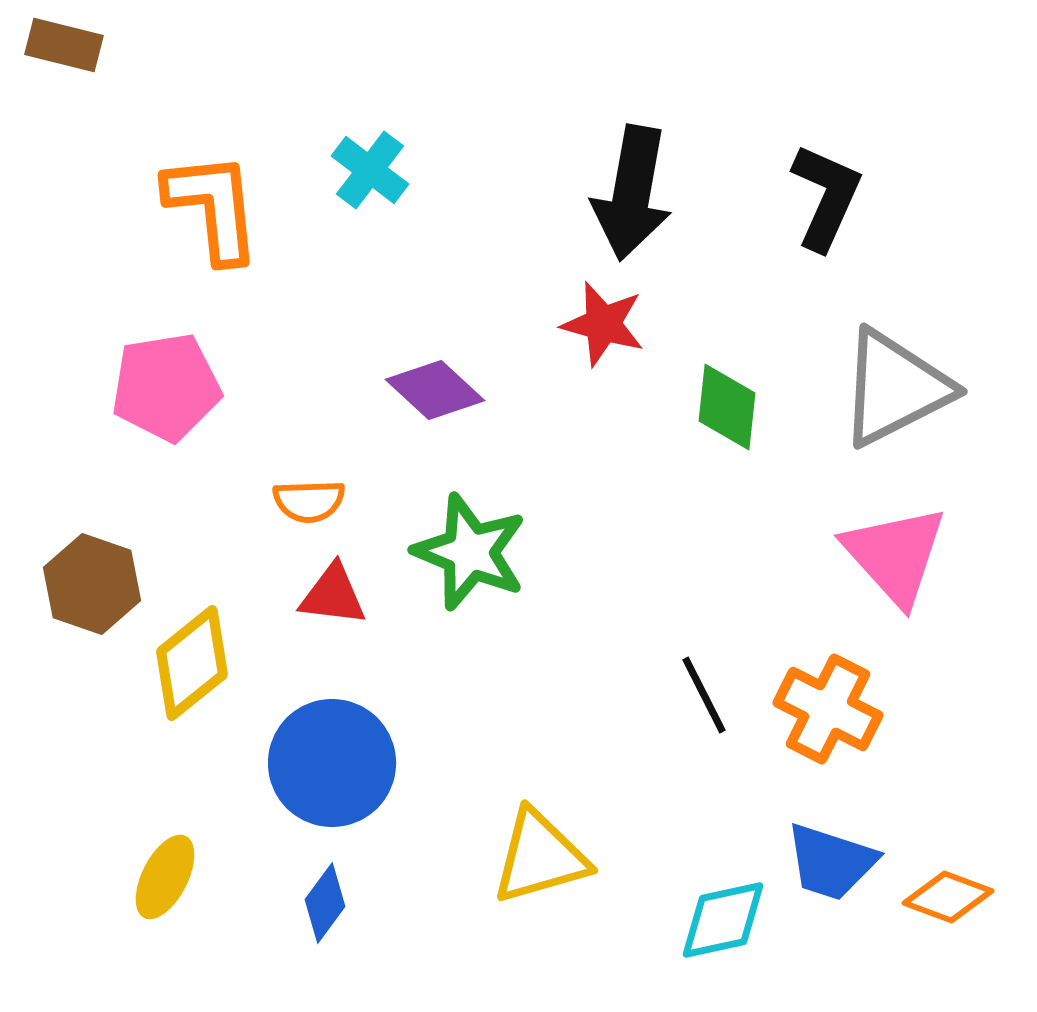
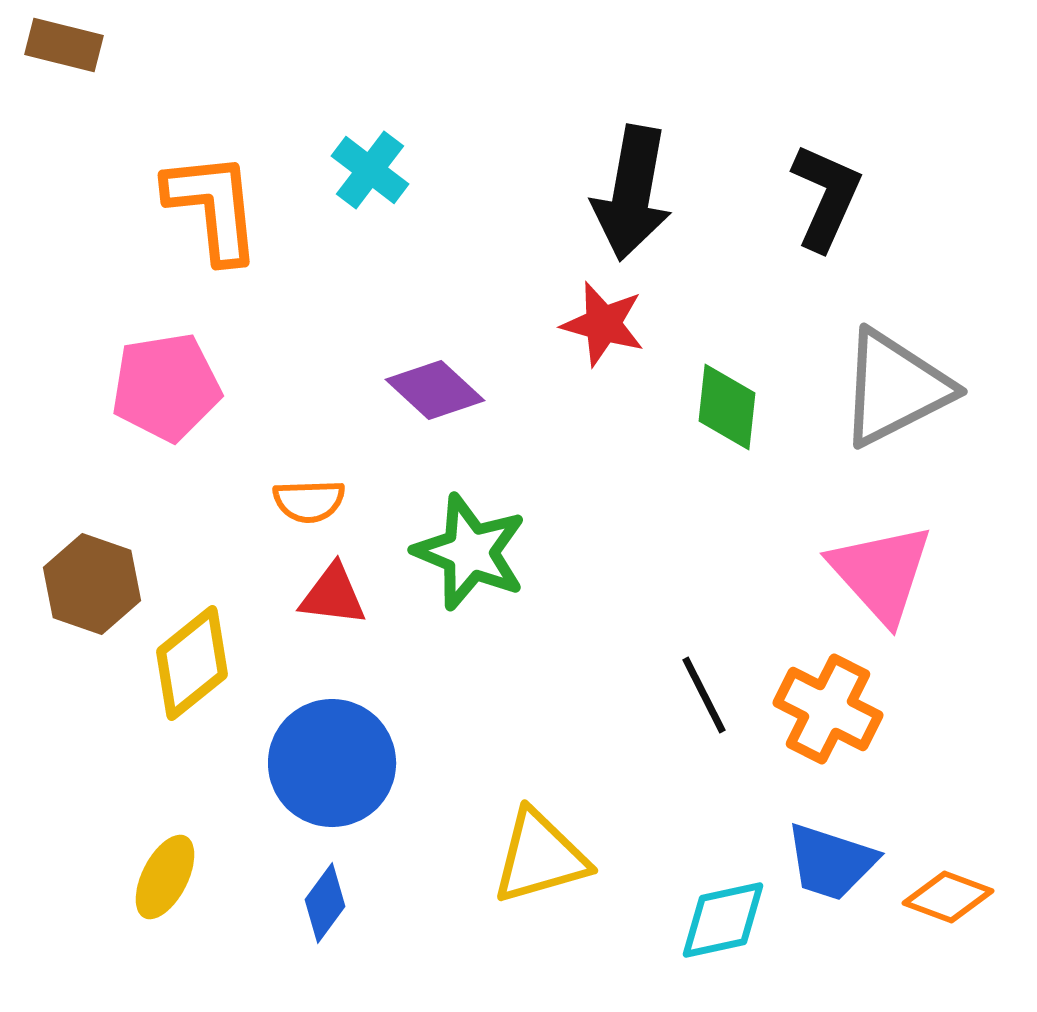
pink triangle: moved 14 px left, 18 px down
